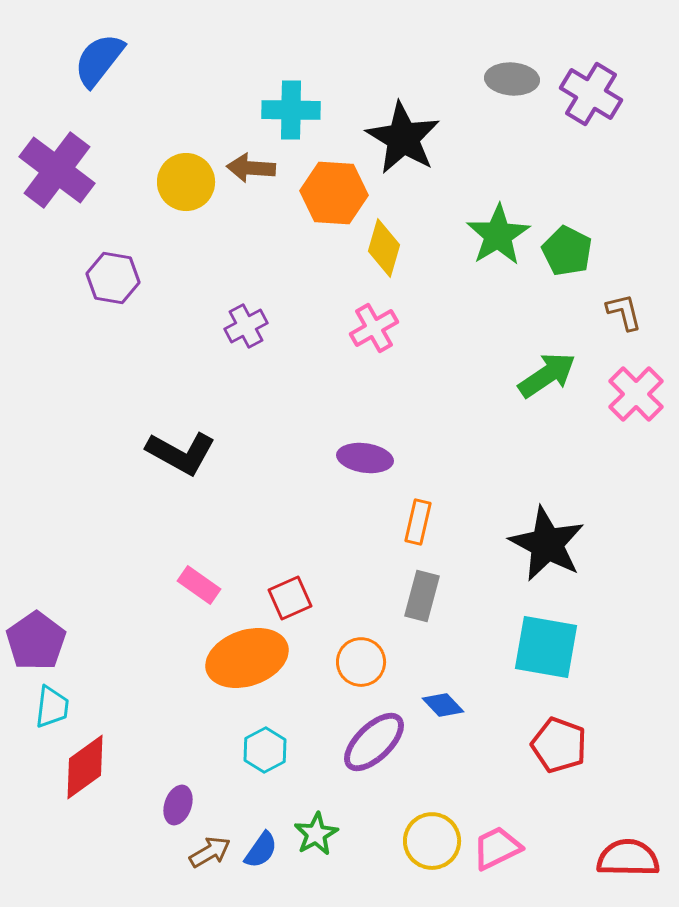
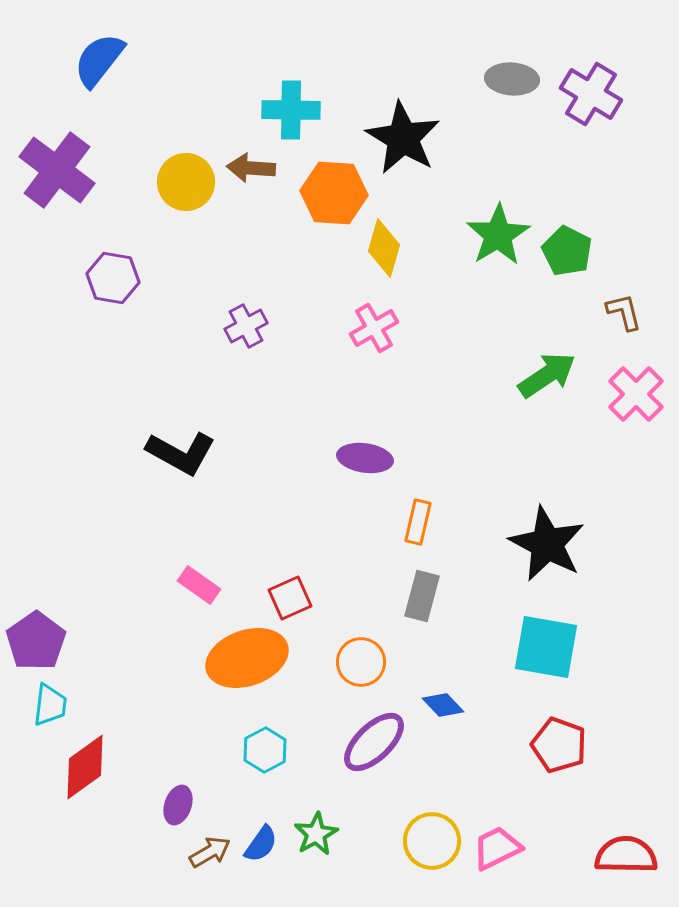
cyan trapezoid at (52, 707): moved 2 px left, 2 px up
blue semicircle at (261, 850): moved 6 px up
red semicircle at (628, 858): moved 2 px left, 3 px up
